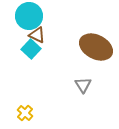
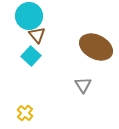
brown triangle: rotated 24 degrees clockwise
cyan square: moved 7 px down
